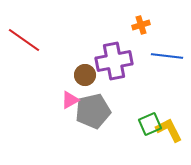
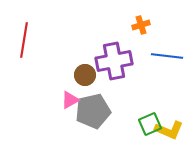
red line: rotated 64 degrees clockwise
yellow L-shape: rotated 140 degrees clockwise
